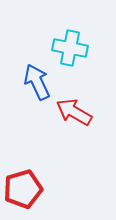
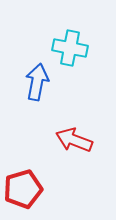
blue arrow: rotated 36 degrees clockwise
red arrow: moved 28 px down; rotated 9 degrees counterclockwise
